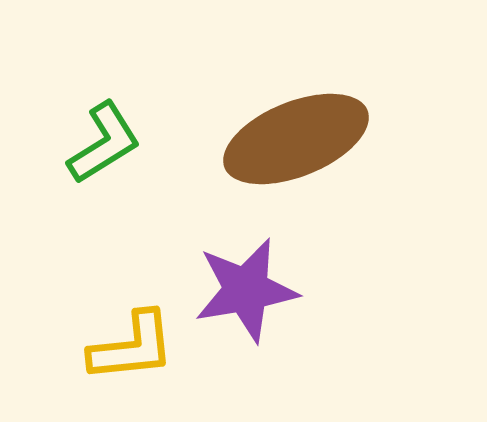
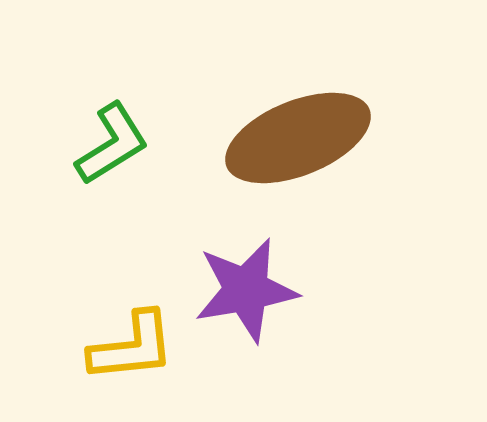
brown ellipse: moved 2 px right, 1 px up
green L-shape: moved 8 px right, 1 px down
